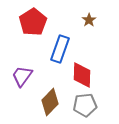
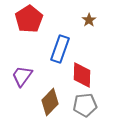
red pentagon: moved 4 px left, 3 px up
